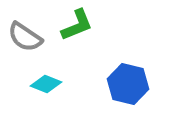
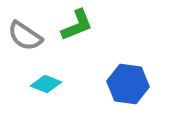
gray semicircle: moved 1 px up
blue hexagon: rotated 6 degrees counterclockwise
